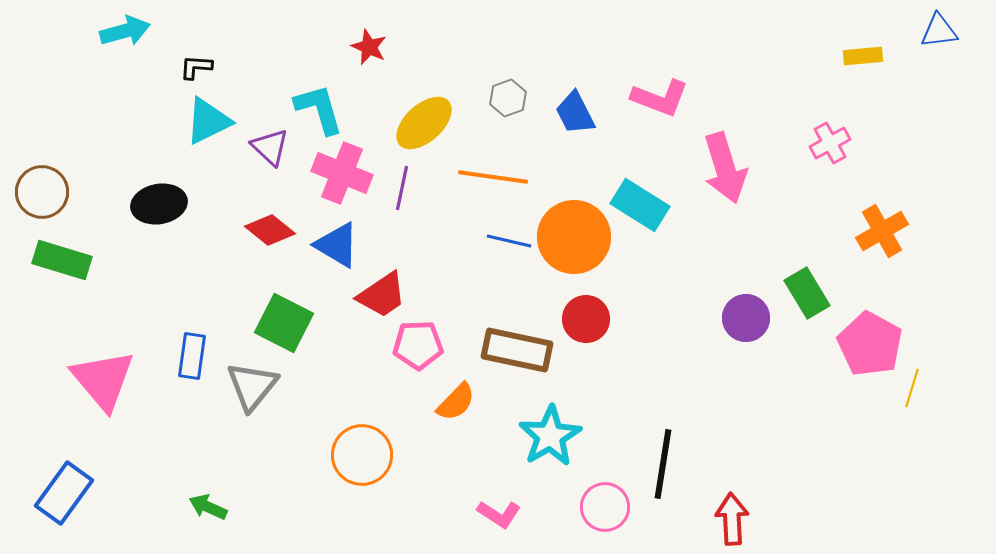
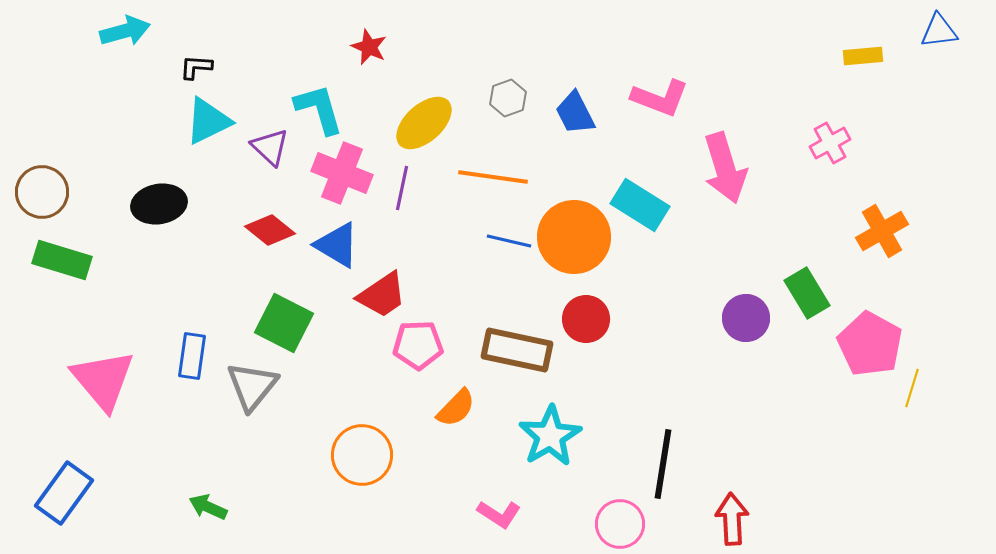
orange semicircle at (456, 402): moved 6 px down
pink circle at (605, 507): moved 15 px right, 17 px down
